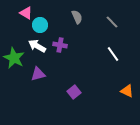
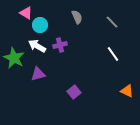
purple cross: rotated 24 degrees counterclockwise
